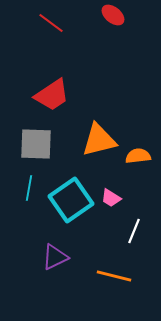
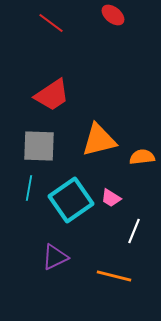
gray square: moved 3 px right, 2 px down
orange semicircle: moved 4 px right, 1 px down
